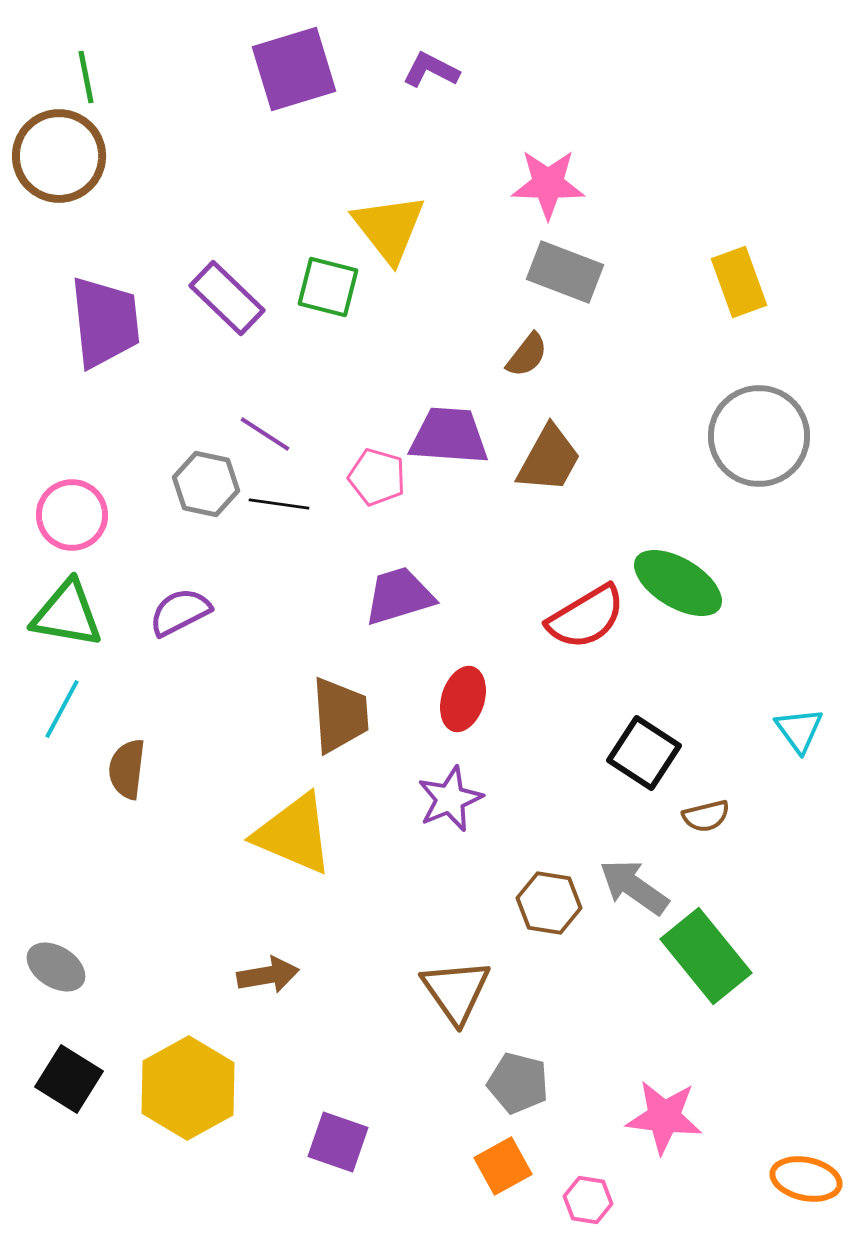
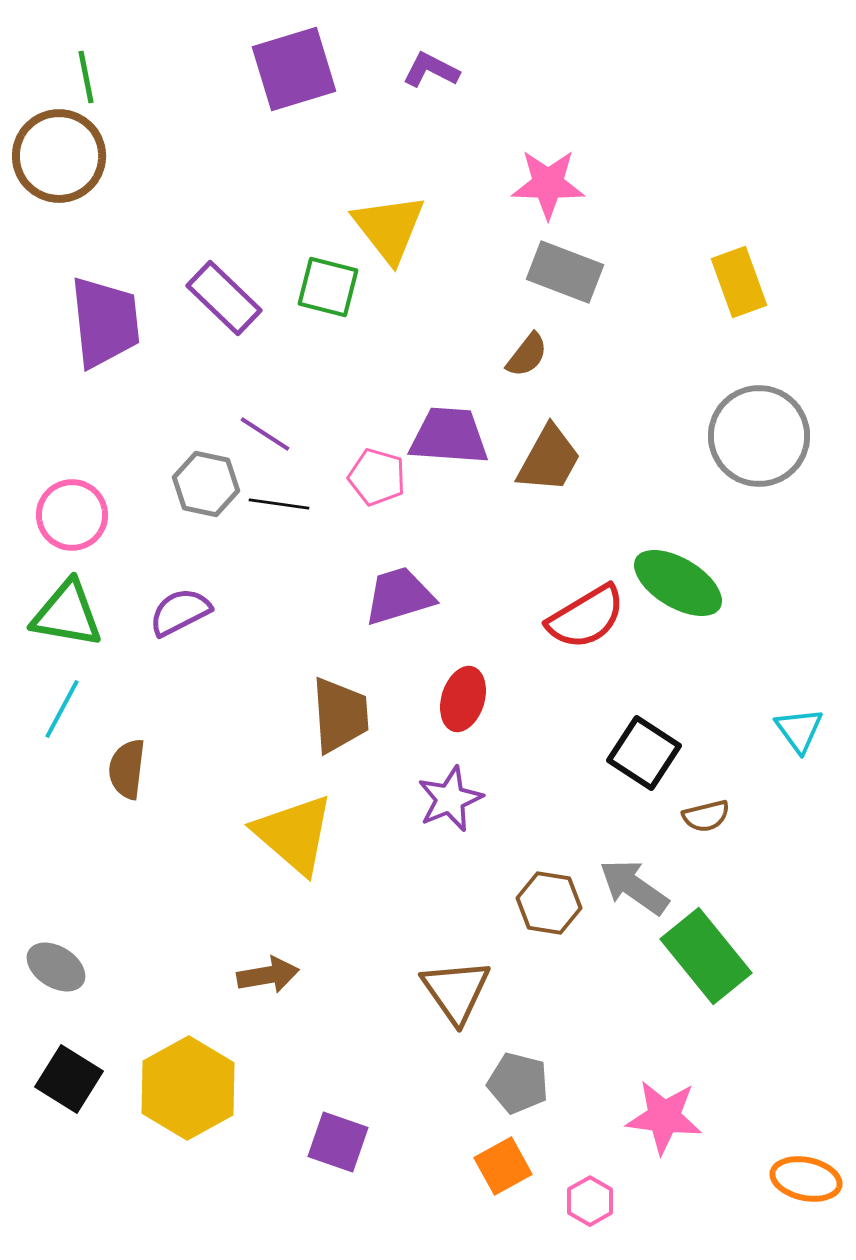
purple rectangle at (227, 298): moved 3 px left
yellow triangle at (294, 834): rotated 18 degrees clockwise
pink hexagon at (588, 1200): moved 2 px right, 1 px down; rotated 21 degrees clockwise
